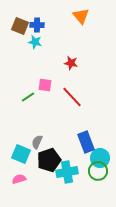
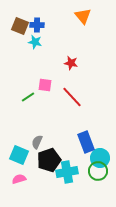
orange triangle: moved 2 px right
cyan square: moved 2 px left, 1 px down
